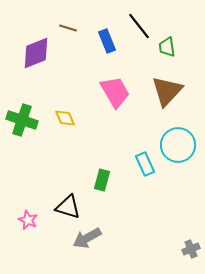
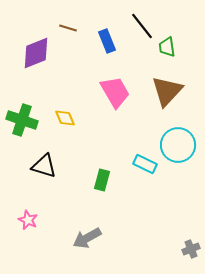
black line: moved 3 px right
cyan rectangle: rotated 40 degrees counterclockwise
black triangle: moved 24 px left, 41 px up
